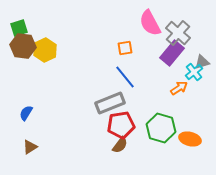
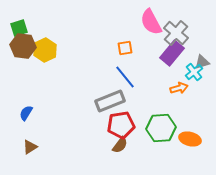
pink semicircle: moved 1 px right, 1 px up
gray cross: moved 2 px left
orange arrow: rotated 18 degrees clockwise
gray rectangle: moved 2 px up
green hexagon: rotated 20 degrees counterclockwise
